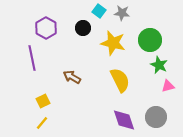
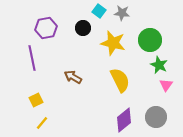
purple hexagon: rotated 20 degrees clockwise
brown arrow: moved 1 px right
pink triangle: moved 2 px left, 1 px up; rotated 40 degrees counterclockwise
yellow square: moved 7 px left, 1 px up
purple diamond: rotated 70 degrees clockwise
